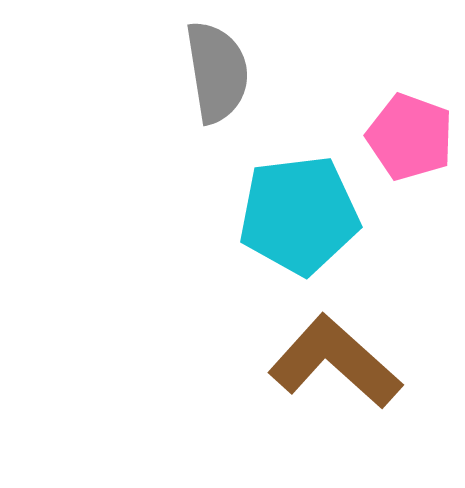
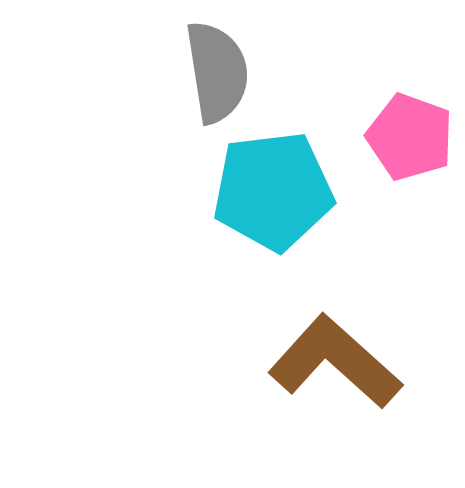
cyan pentagon: moved 26 px left, 24 px up
